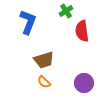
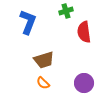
green cross: rotated 16 degrees clockwise
red semicircle: moved 2 px right, 1 px down
orange semicircle: moved 1 px left, 1 px down
